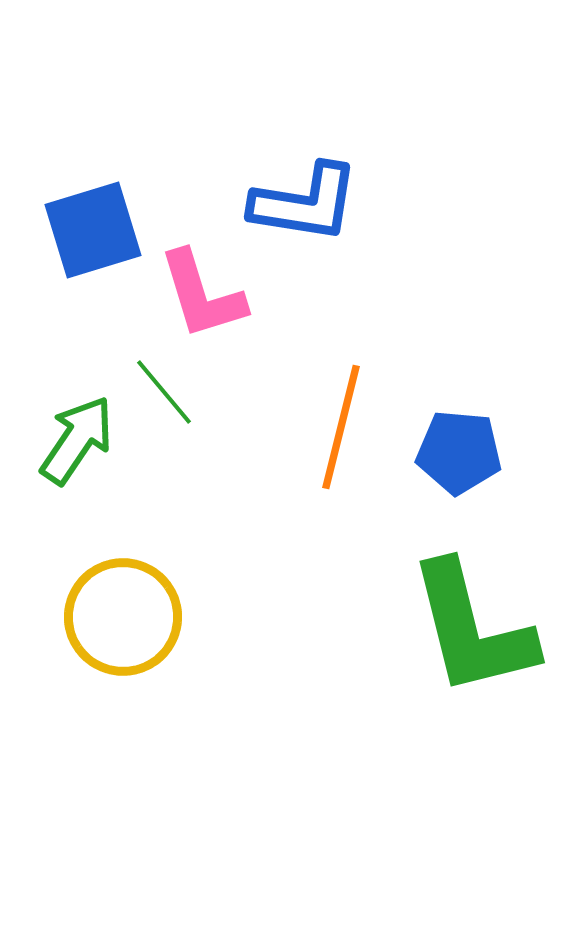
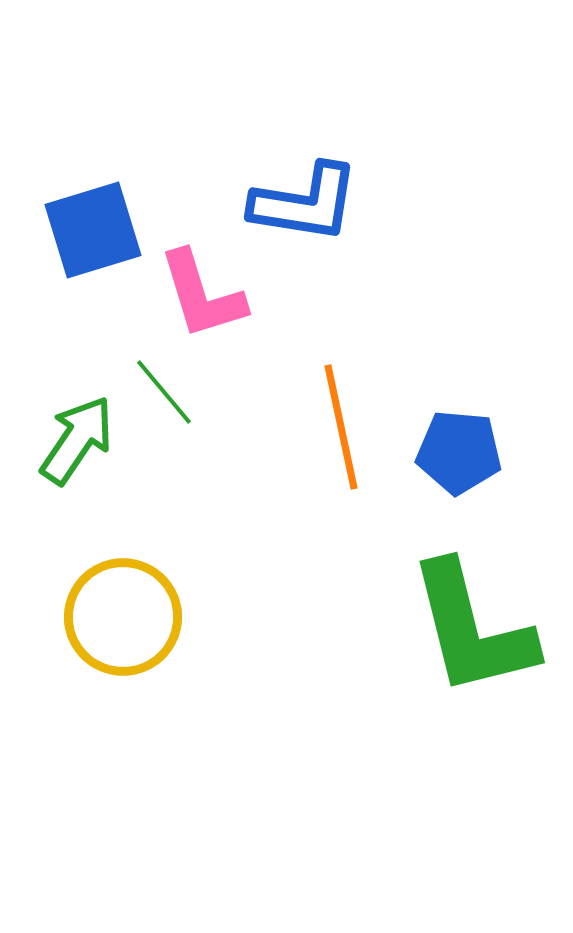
orange line: rotated 26 degrees counterclockwise
